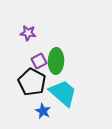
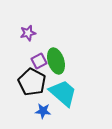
purple star: rotated 21 degrees counterclockwise
green ellipse: rotated 20 degrees counterclockwise
blue star: rotated 21 degrees counterclockwise
